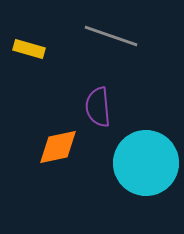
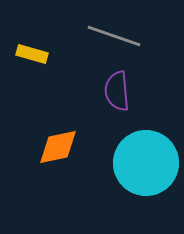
gray line: moved 3 px right
yellow rectangle: moved 3 px right, 5 px down
purple semicircle: moved 19 px right, 16 px up
